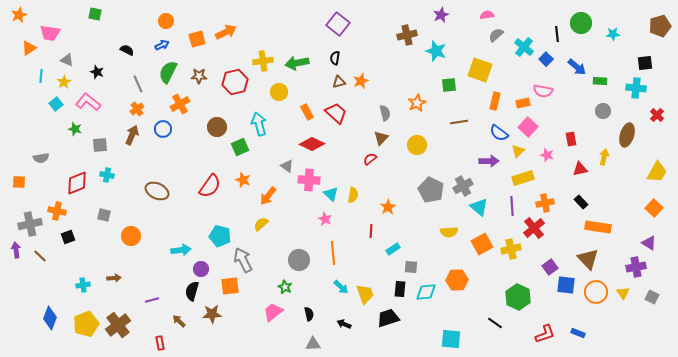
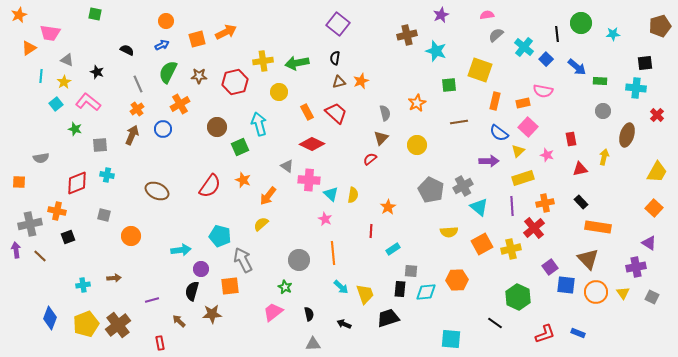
gray square at (411, 267): moved 4 px down
